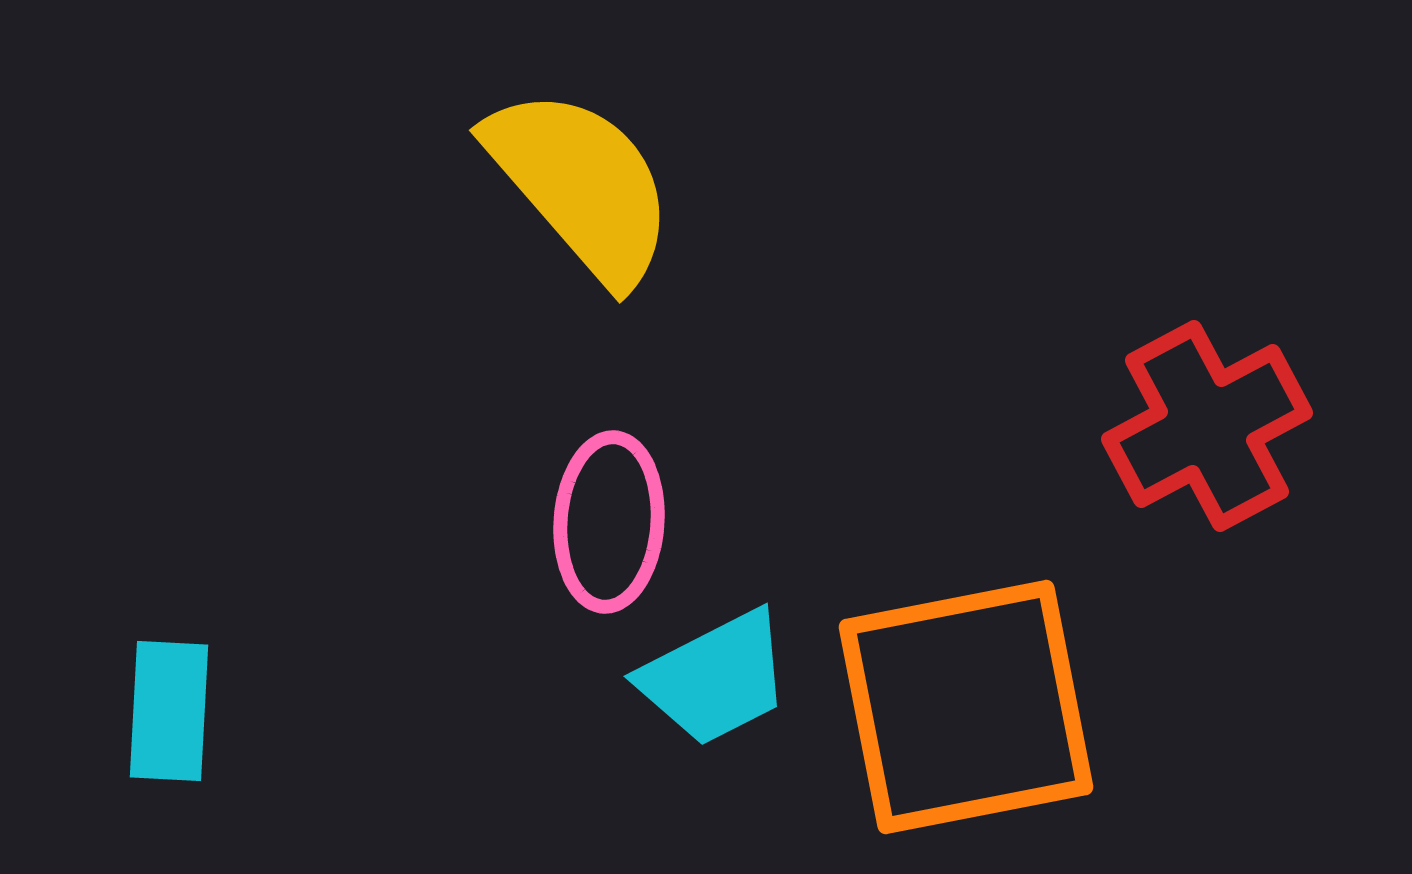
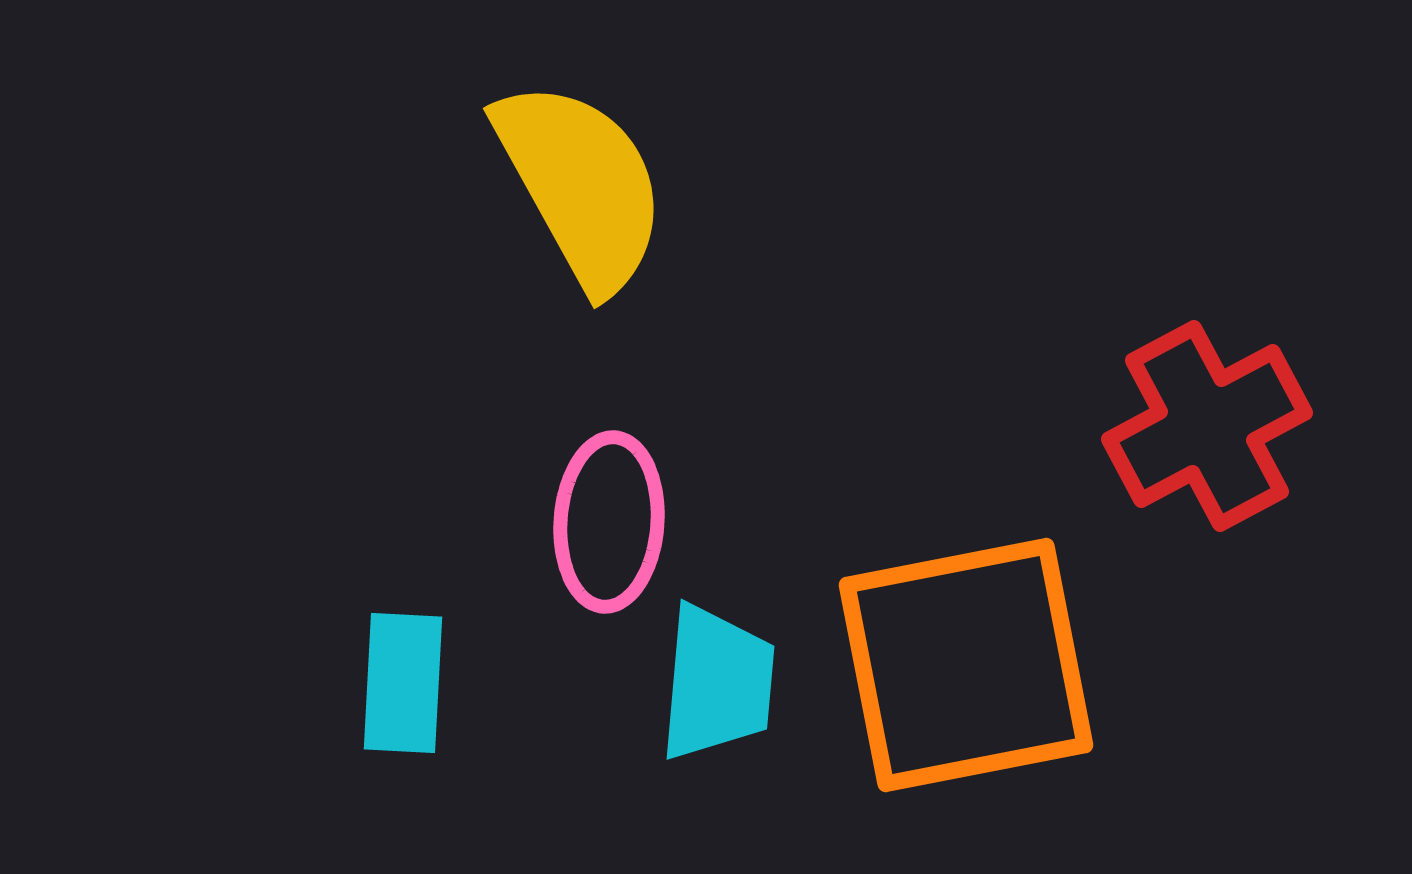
yellow semicircle: rotated 12 degrees clockwise
cyan trapezoid: moved 2 px right, 5 px down; rotated 58 degrees counterclockwise
orange square: moved 42 px up
cyan rectangle: moved 234 px right, 28 px up
